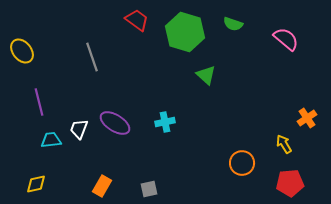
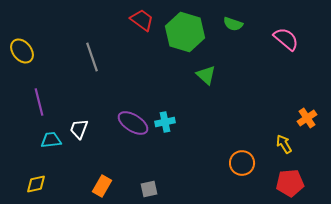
red trapezoid: moved 5 px right
purple ellipse: moved 18 px right
